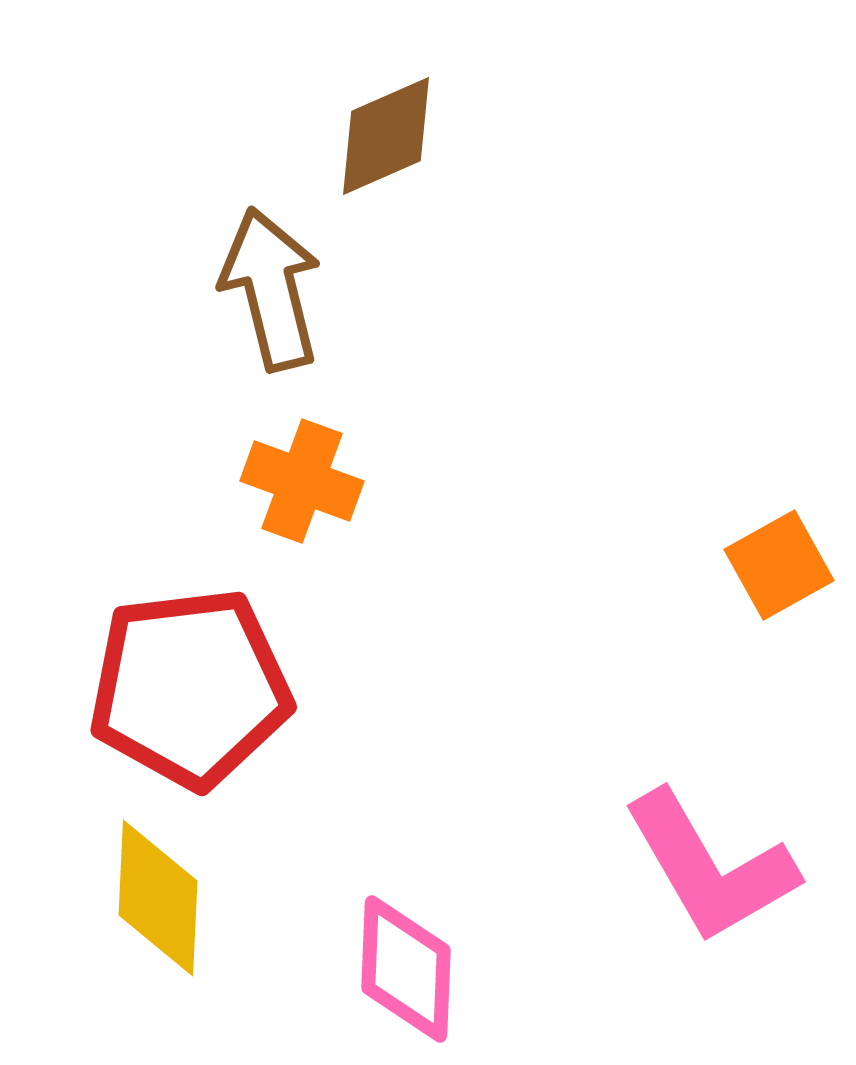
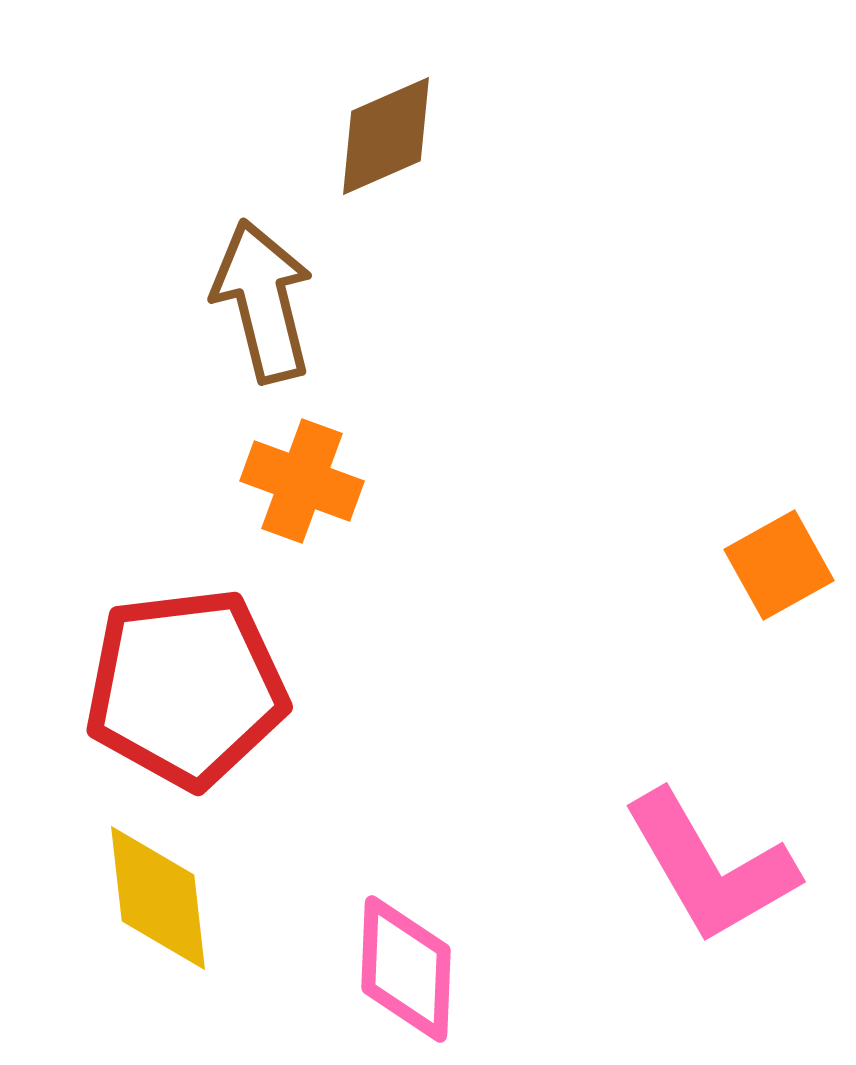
brown arrow: moved 8 px left, 12 px down
red pentagon: moved 4 px left
yellow diamond: rotated 9 degrees counterclockwise
